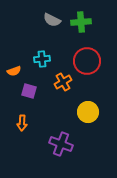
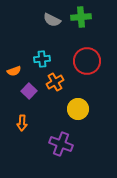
green cross: moved 5 px up
orange cross: moved 8 px left
purple square: rotated 28 degrees clockwise
yellow circle: moved 10 px left, 3 px up
